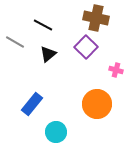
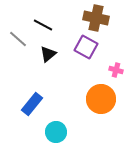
gray line: moved 3 px right, 3 px up; rotated 12 degrees clockwise
purple square: rotated 15 degrees counterclockwise
orange circle: moved 4 px right, 5 px up
